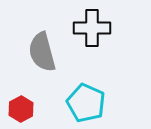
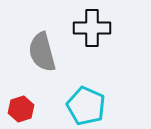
cyan pentagon: moved 3 px down
red hexagon: rotated 10 degrees clockwise
